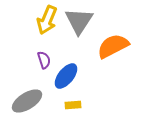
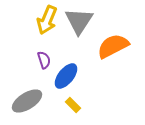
yellow rectangle: rotated 49 degrees clockwise
